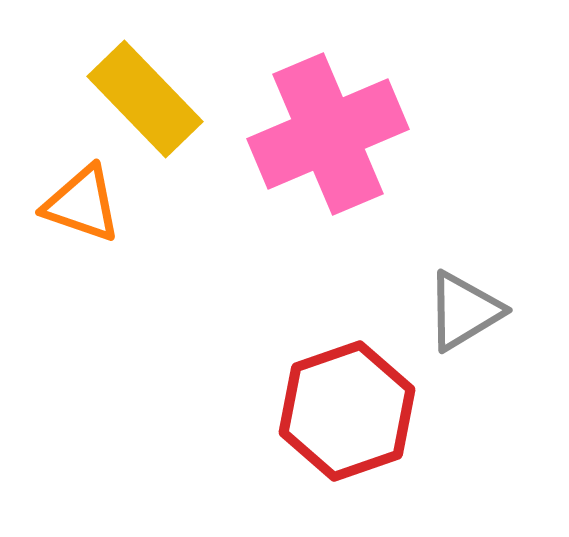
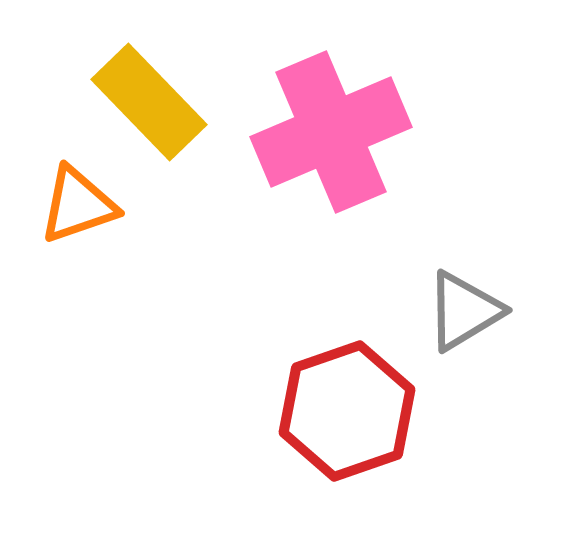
yellow rectangle: moved 4 px right, 3 px down
pink cross: moved 3 px right, 2 px up
orange triangle: moved 4 px left, 1 px down; rotated 38 degrees counterclockwise
